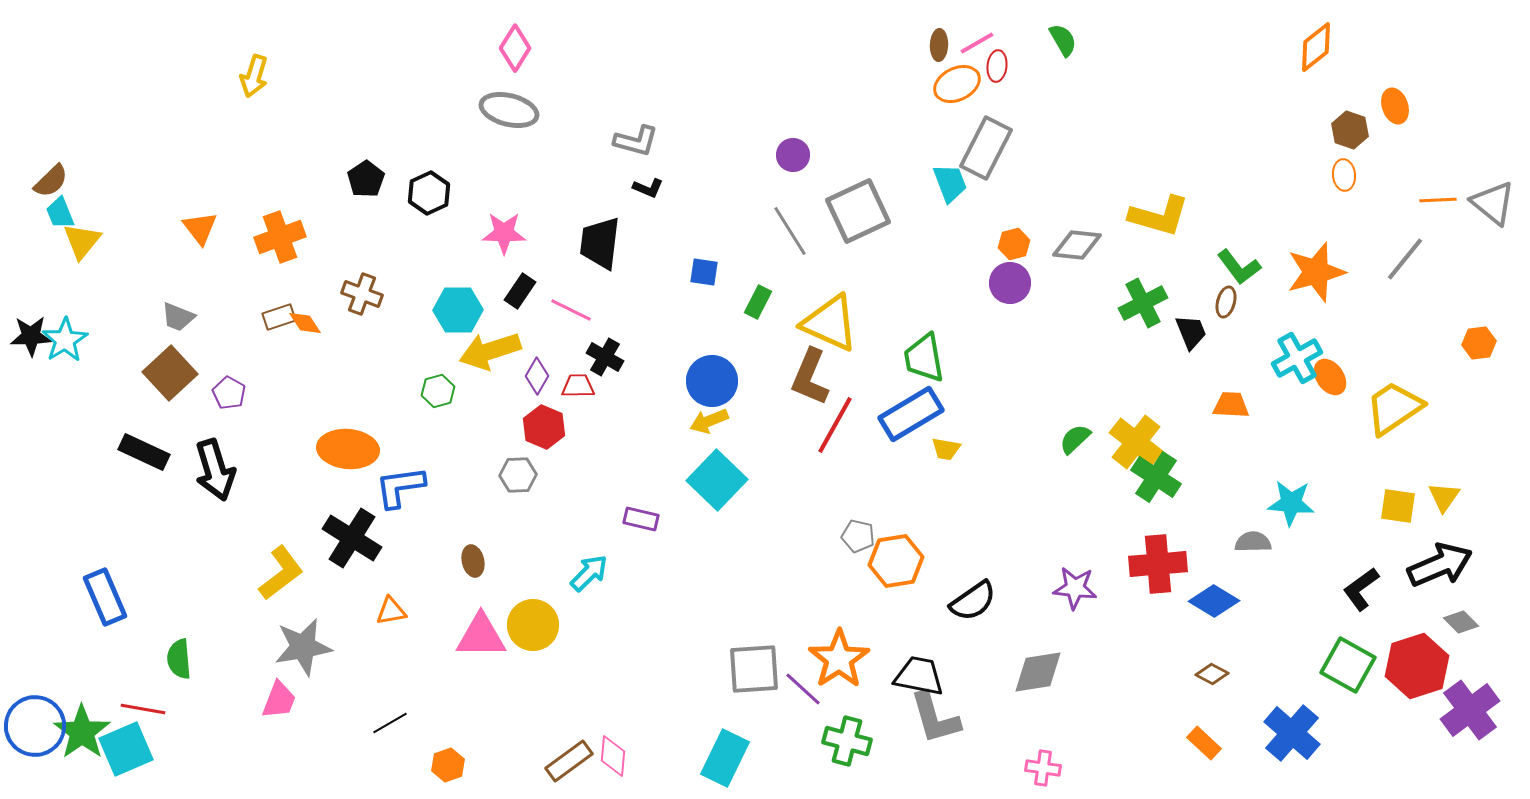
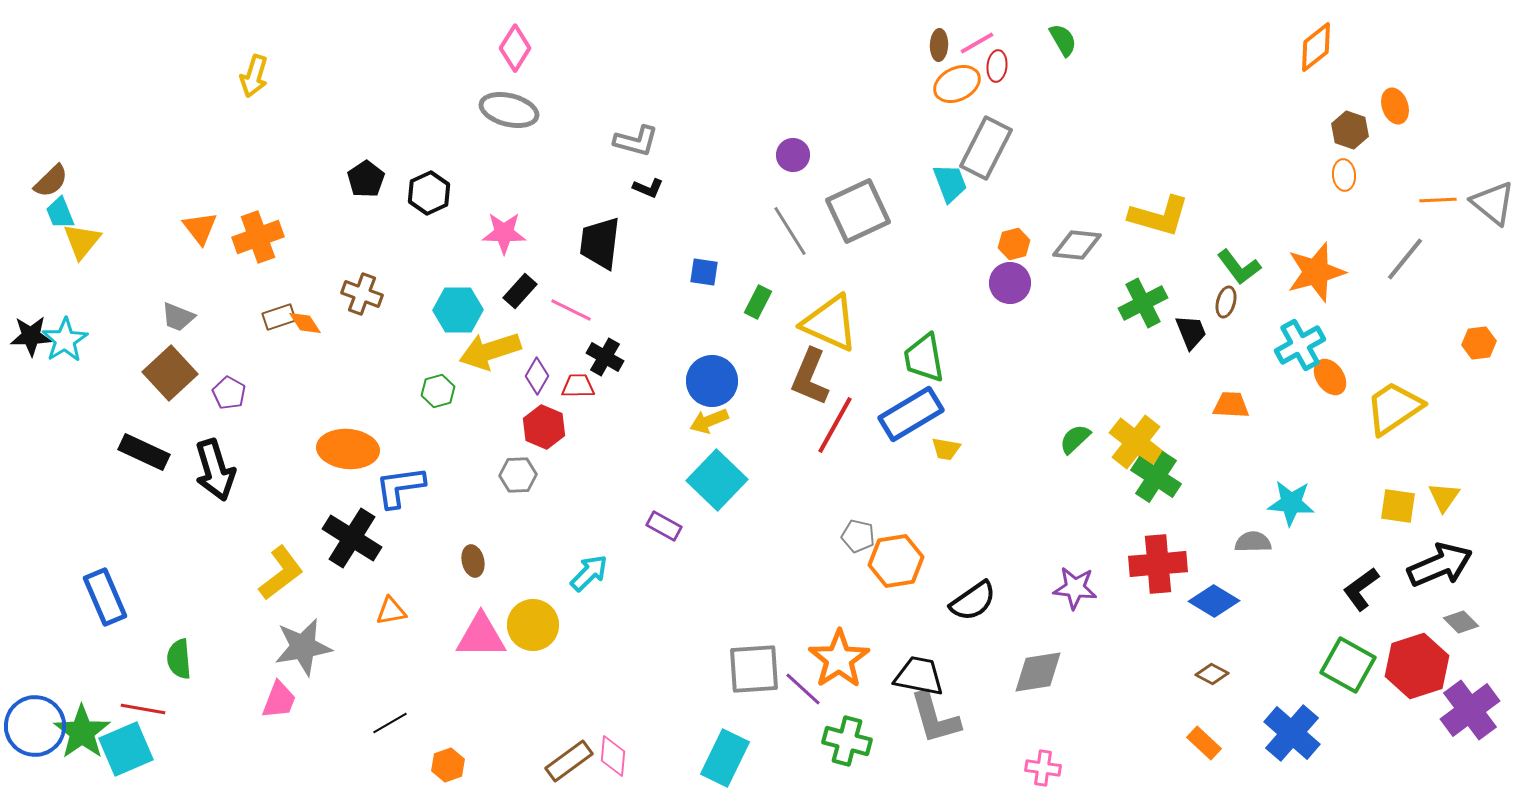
orange cross at (280, 237): moved 22 px left
black rectangle at (520, 291): rotated 8 degrees clockwise
cyan cross at (1297, 358): moved 3 px right, 13 px up
purple rectangle at (641, 519): moved 23 px right, 7 px down; rotated 16 degrees clockwise
